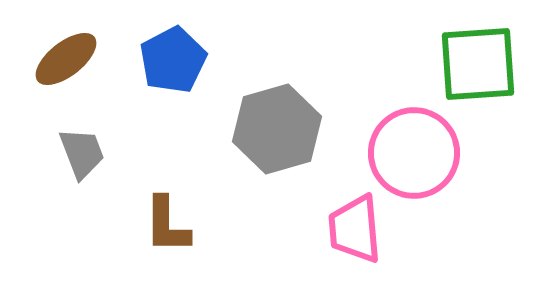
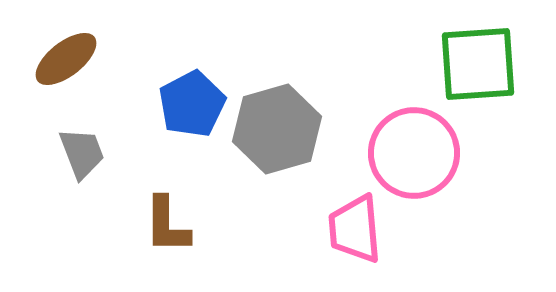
blue pentagon: moved 19 px right, 44 px down
